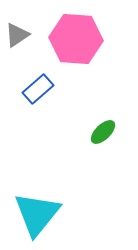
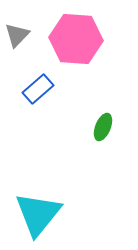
gray triangle: rotated 12 degrees counterclockwise
green ellipse: moved 5 px up; rotated 24 degrees counterclockwise
cyan triangle: moved 1 px right
